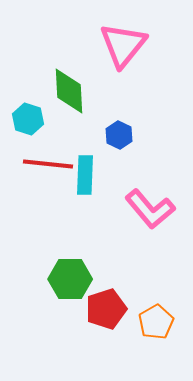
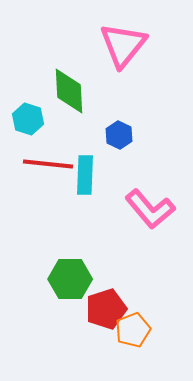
orange pentagon: moved 23 px left, 8 px down; rotated 8 degrees clockwise
